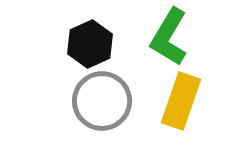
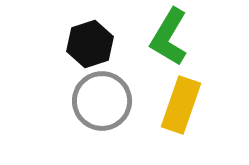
black hexagon: rotated 6 degrees clockwise
yellow rectangle: moved 4 px down
